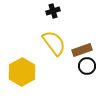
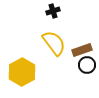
black circle: moved 1 px up
